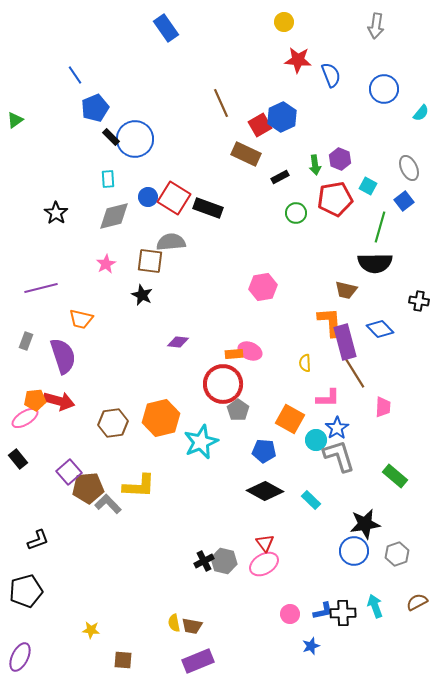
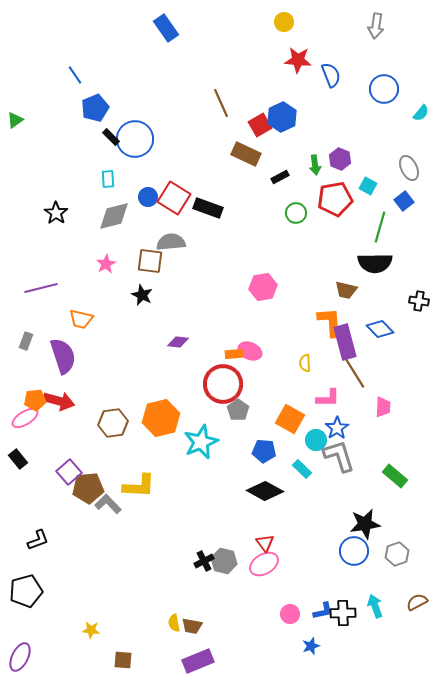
cyan rectangle at (311, 500): moved 9 px left, 31 px up
